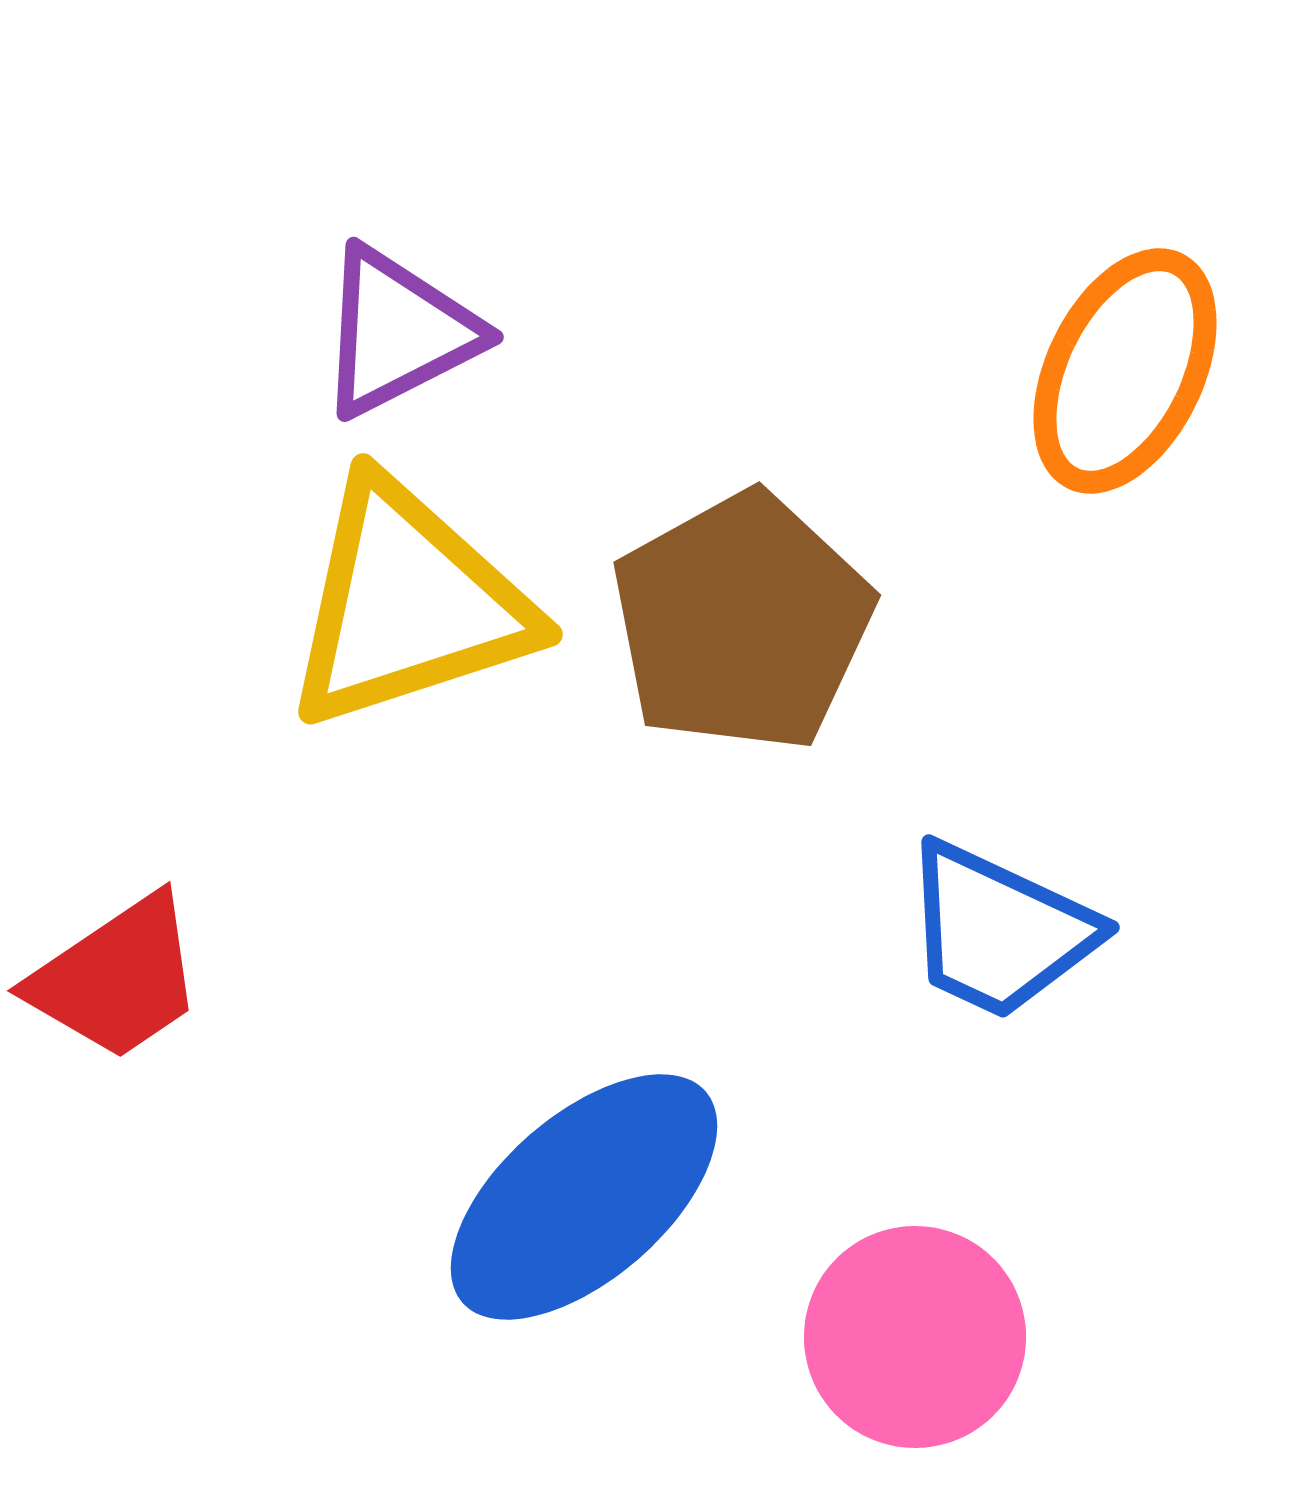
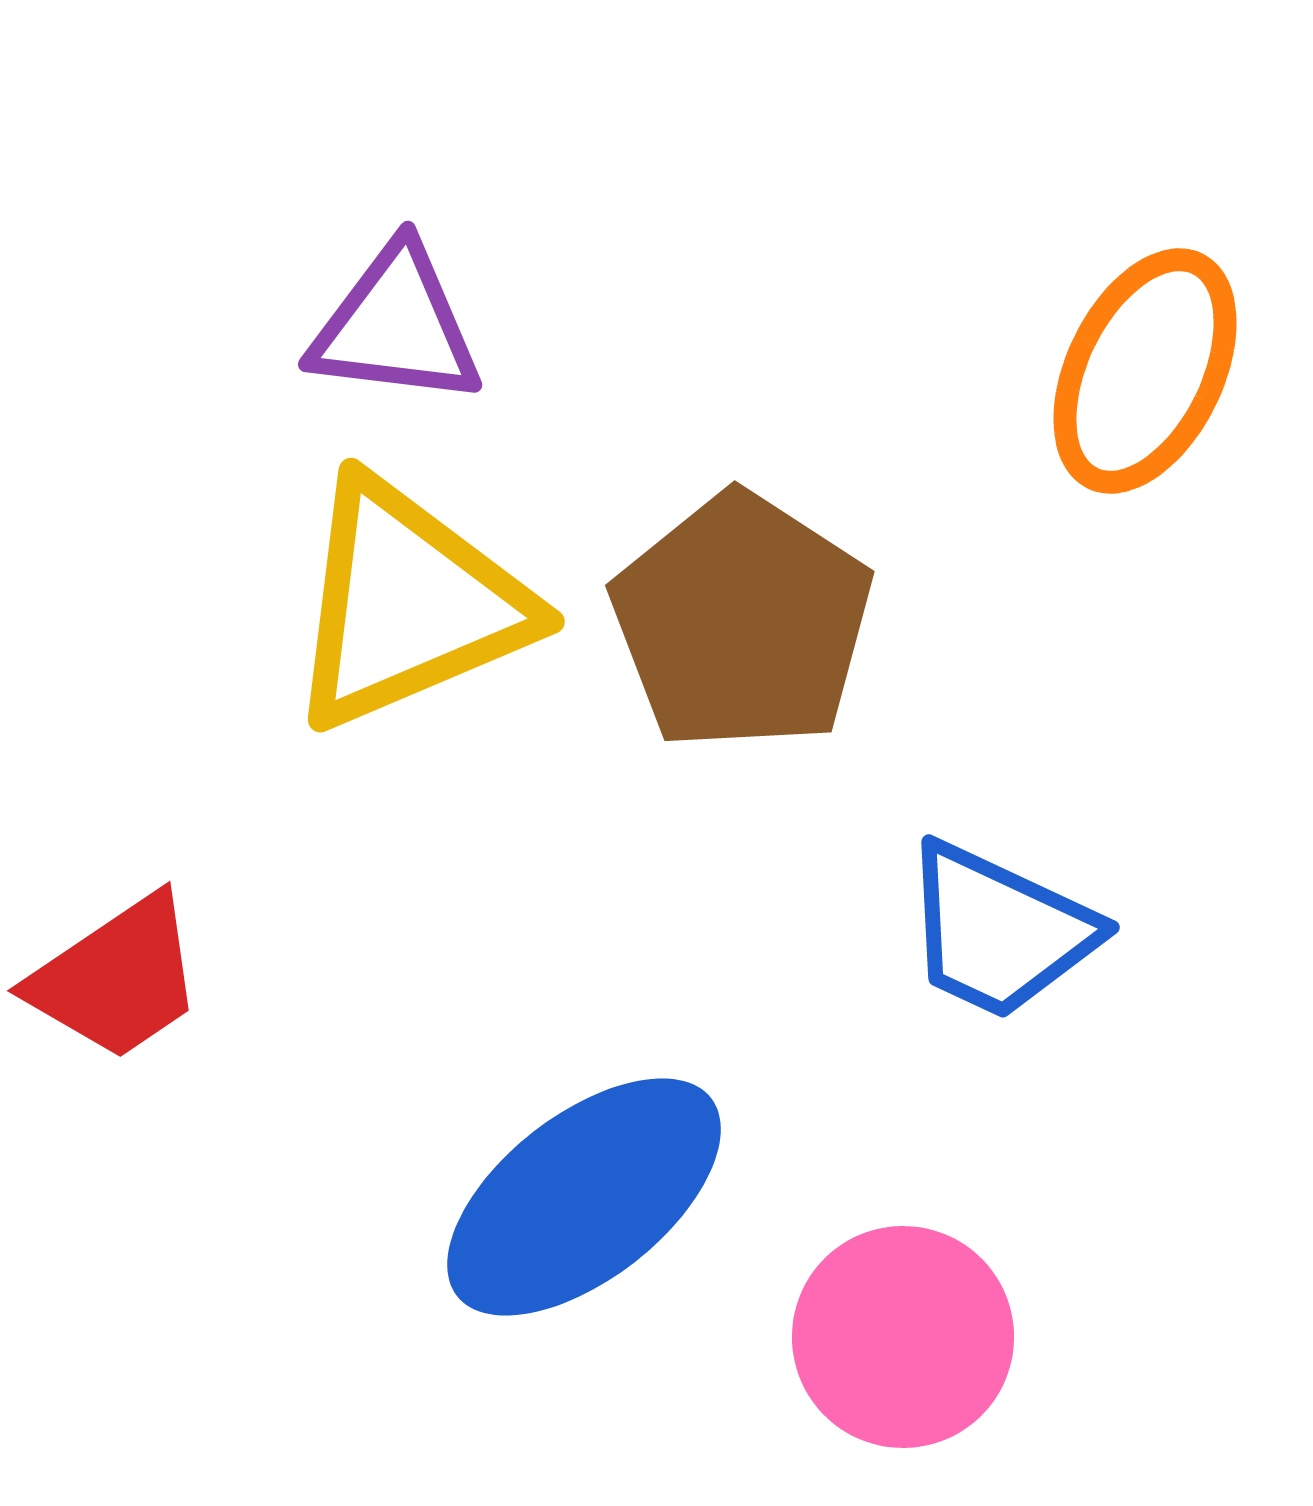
purple triangle: moved 2 px left, 6 px up; rotated 34 degrees clockwise
orange ellipse: moved 20 px right
yellow triangle: rotated 5 degrees counterclockwise
brown pentagon: rotated 10 degrees counterclockwise
blue ellipse: rotated 3 degrees clockwise
pink circle: moved 12 px left
